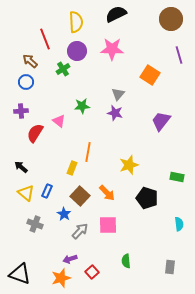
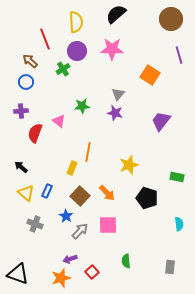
black semicircle: rotated 15 degrees counterclockwise
red semicircle: rotated 12 degrees counterclockwise
blue star: moved 2 px right, 2 px down
black triangle: moved 2 px left
